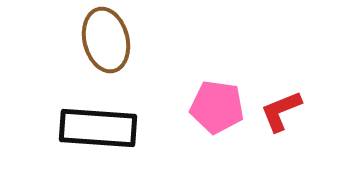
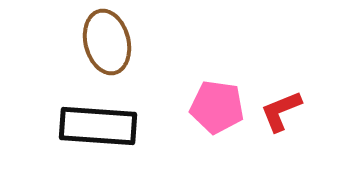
brown ellipse: moved 1 px right, 2 px down
black rectangle: moved 2 px up
